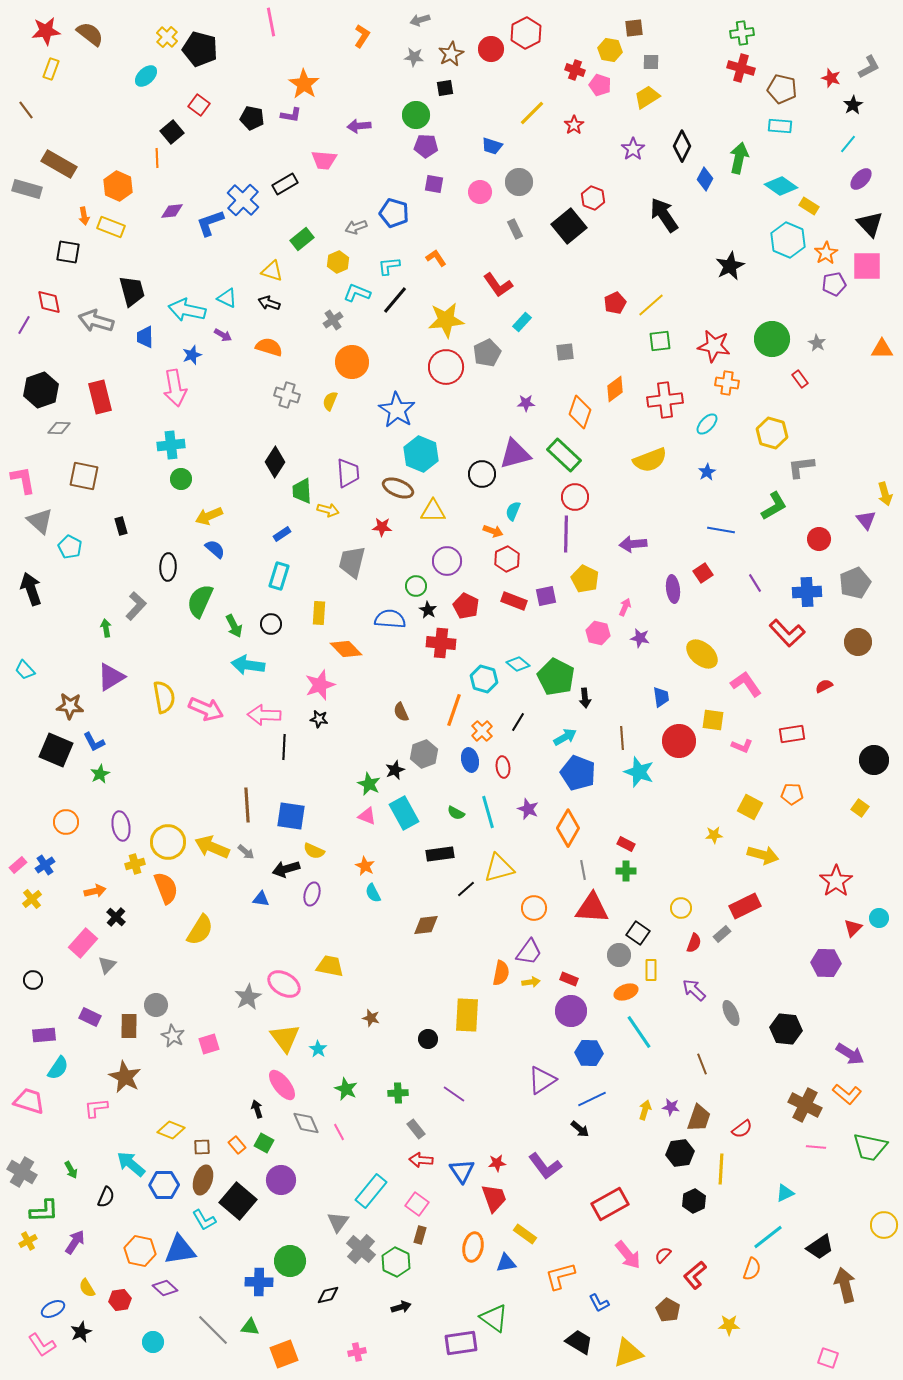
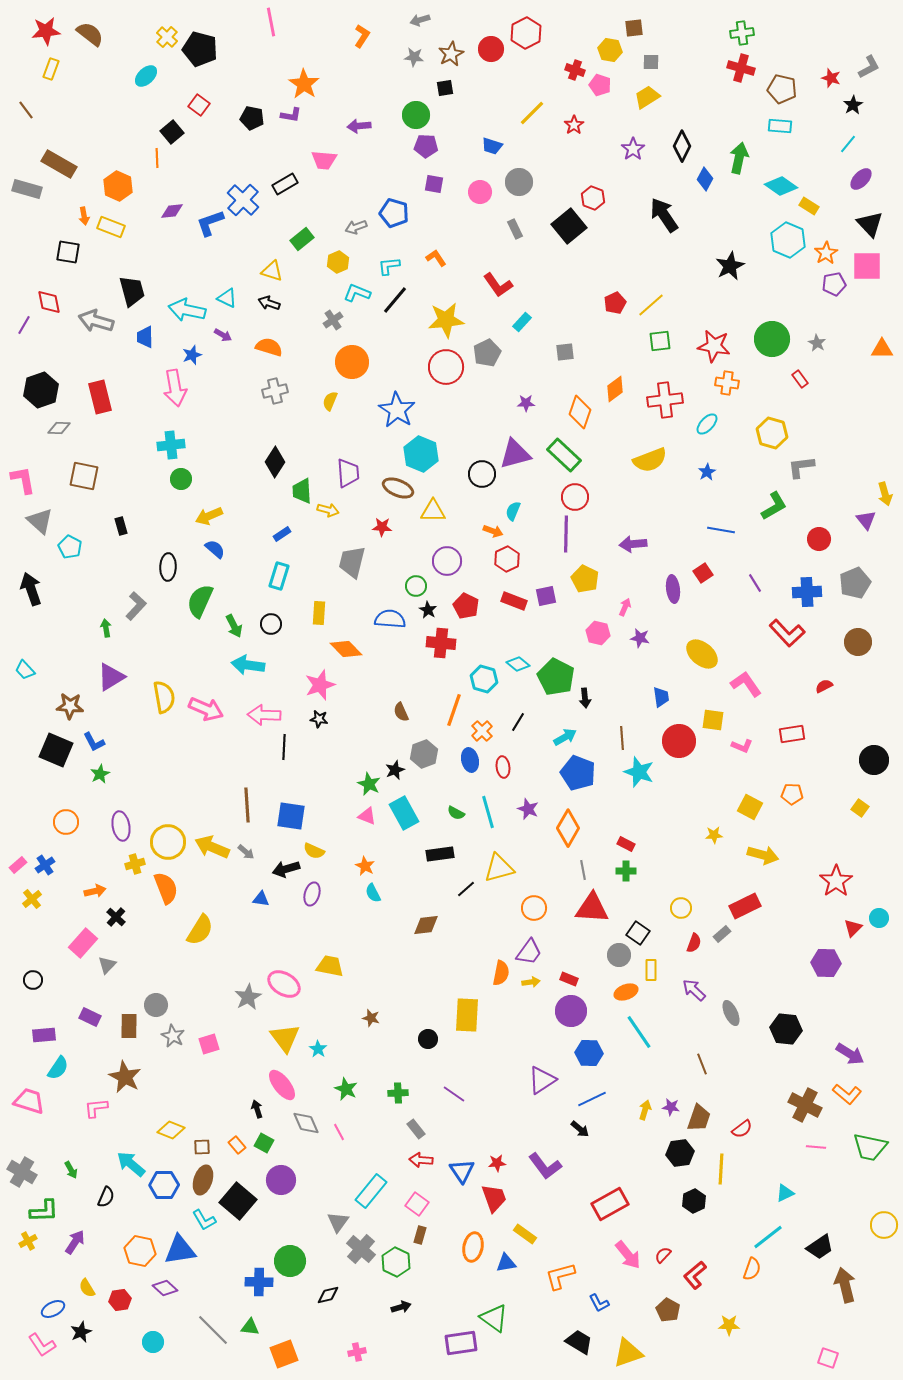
gray cross at (287, 395): moved 12 px left, 4 px up; rotated 30 degrees counterclockwise
